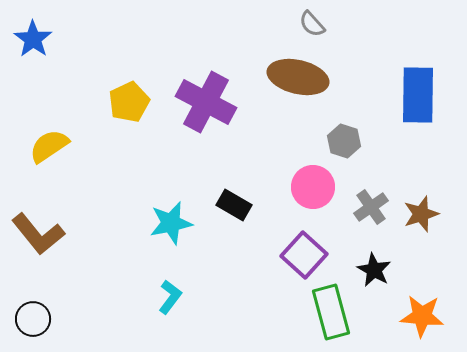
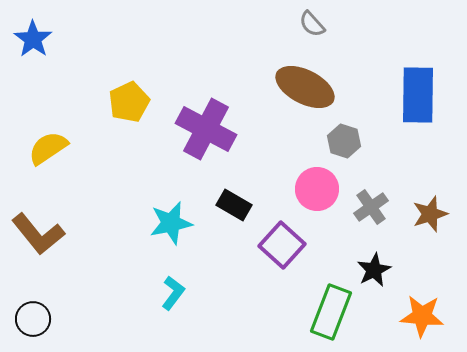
brown ellipse: moved 7 px right, 10 px down; rotated 14 degrees clockwise
purple cross: moved 27 px down
yellow semicircle: moved 1 px left, 2 px down
pink circle: moved 4 px right, 2 px down
brown star: moved 9 px right
purple square: moved 22 px left, 10 px up
black star: rotated 16 degrees clockwise
cyan L-shape: moved 3 px right, 4 px up
green rectangle: rotated 36 degrees clockwise
